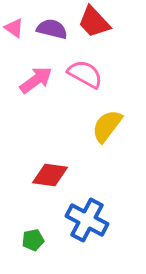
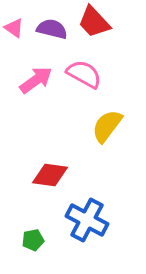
pink semicircle: moved 1 px left
